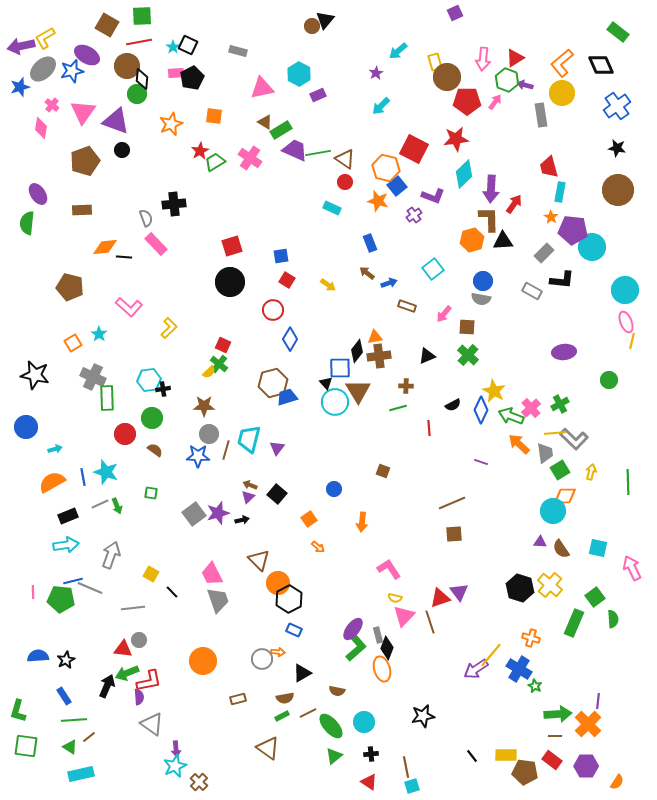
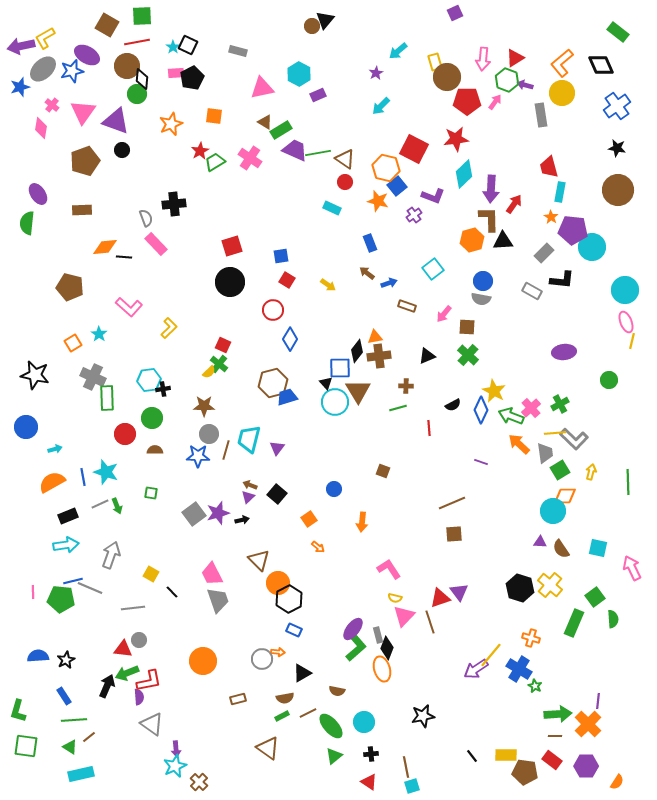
red line at (139, 42): moved 2 px left
brown semicircle at (155, 450): rotated 35 degrees counterclockwise
